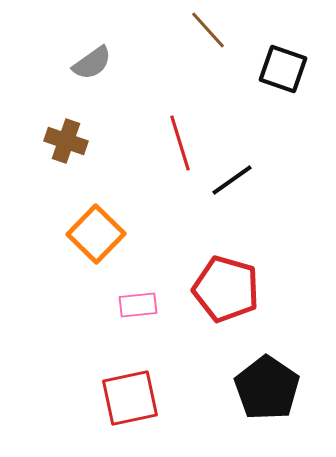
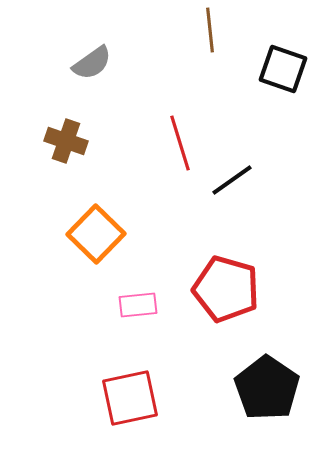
brown line: moved 2 px right; rotated 36 degrees clockwise
